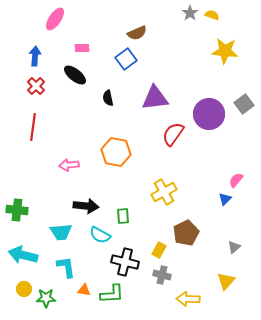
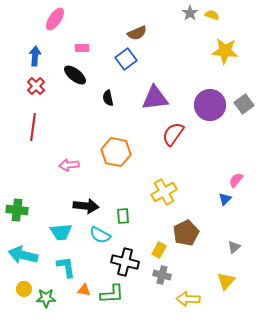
purple circle: moved 1 px right, 9 px up
